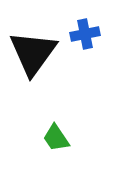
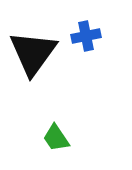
blue cross: moved 1 px right, 2 px down
